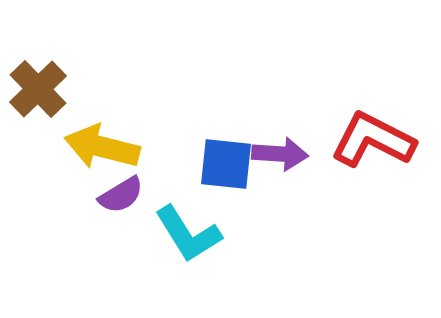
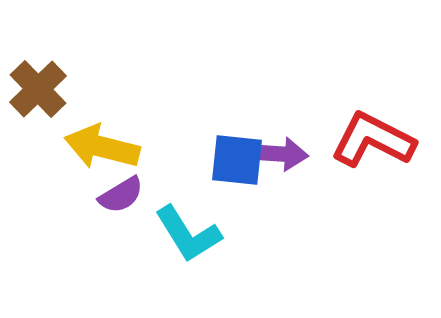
blue square: moved 11 px right, 4 px up
